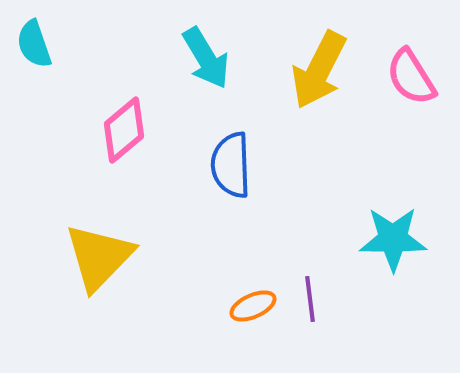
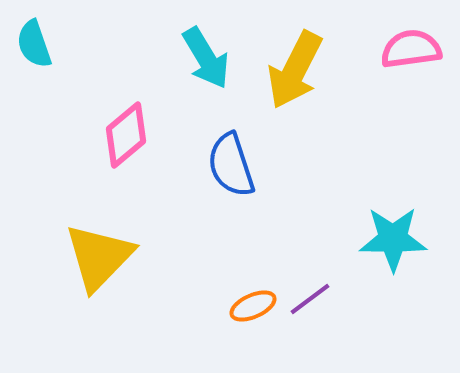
yellow arrow: moved 24 px left
pink semicircle: moved 28 px up; rotated 114 degrees clockwise
pink diamond: moved 2 px right, 5 px down
blue semicircle: rotated 16 degrees counterclockwise
purple line: rotated 60 degrees clockwise
